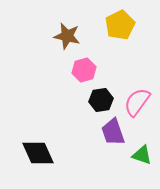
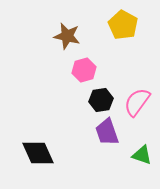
yellow pentagon: moved 3 px right; rotated 16 degrees counterclockwise
purple trapezoid: moved 6 px left
